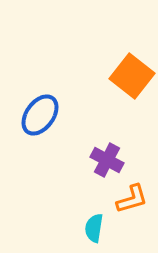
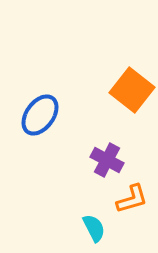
orange square: moved 14 px down
cyan semicircle: rotated 144 degrees clockwise
